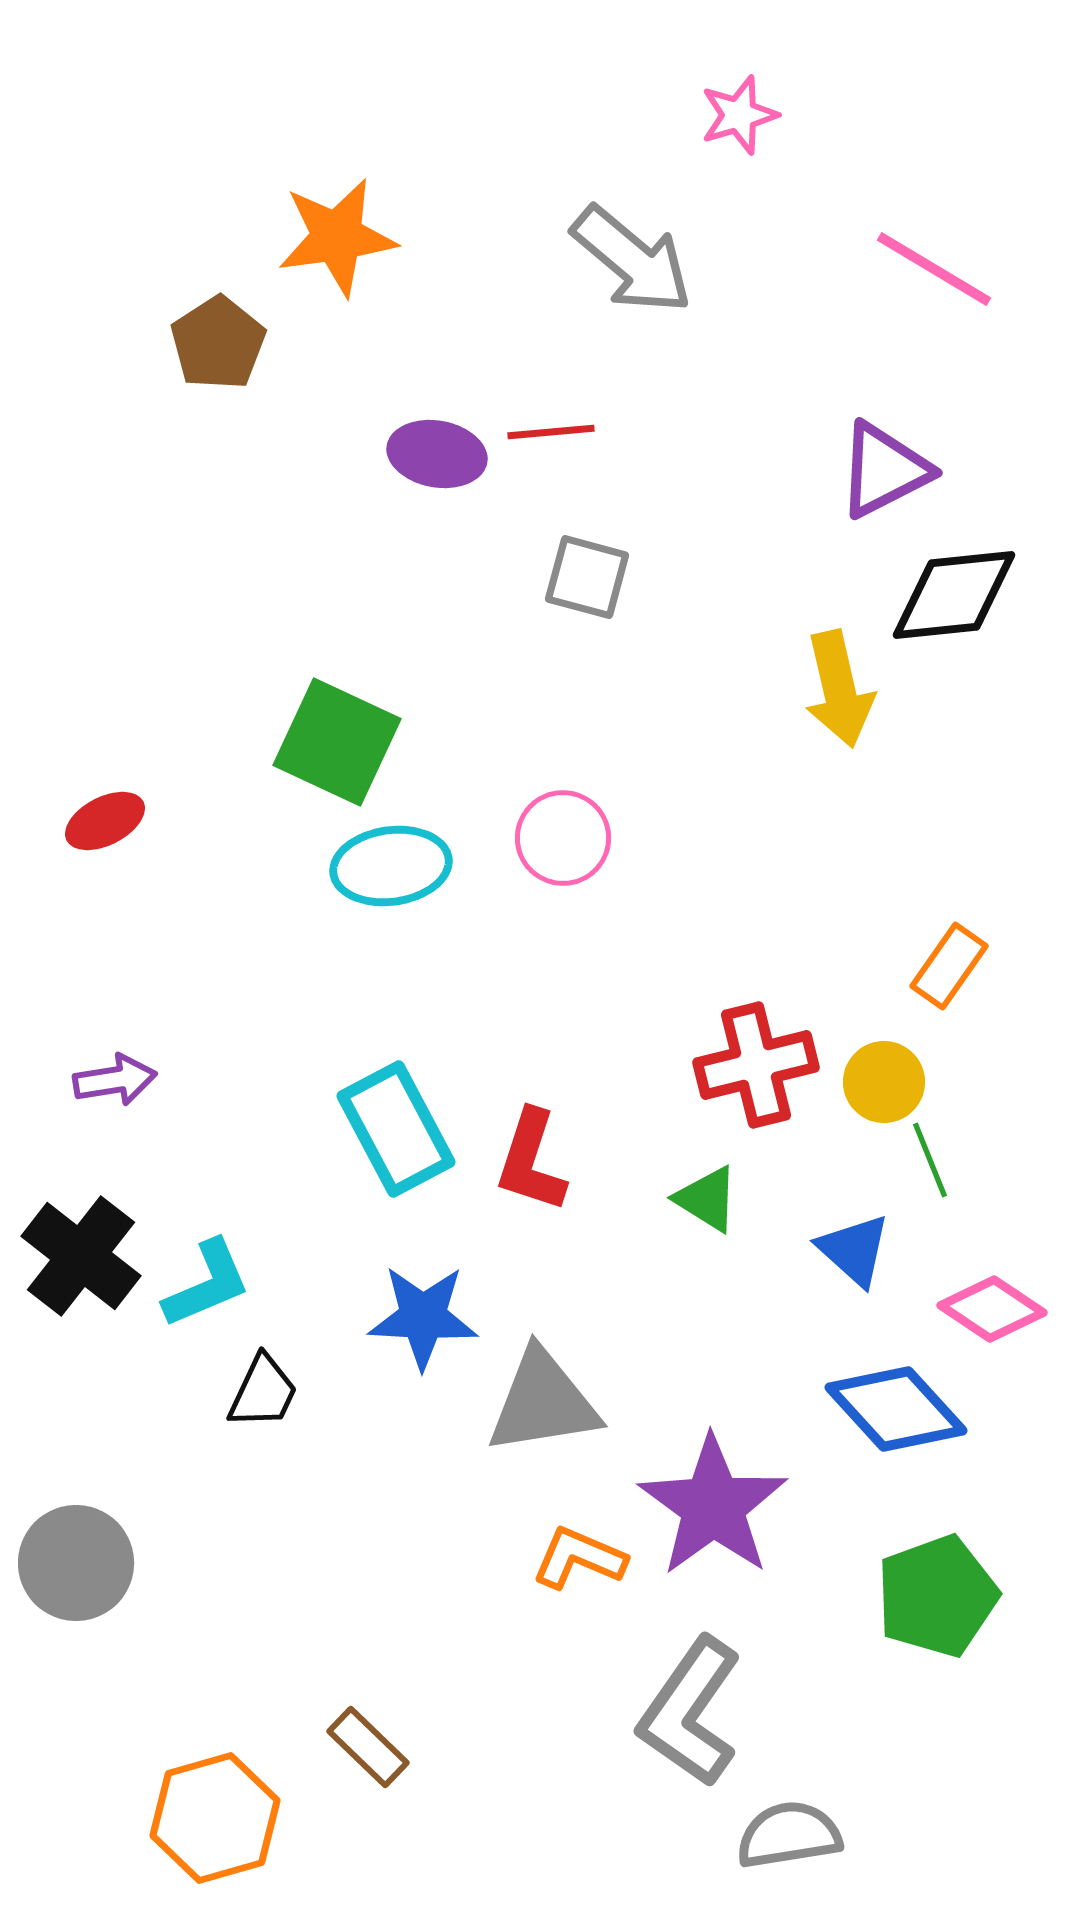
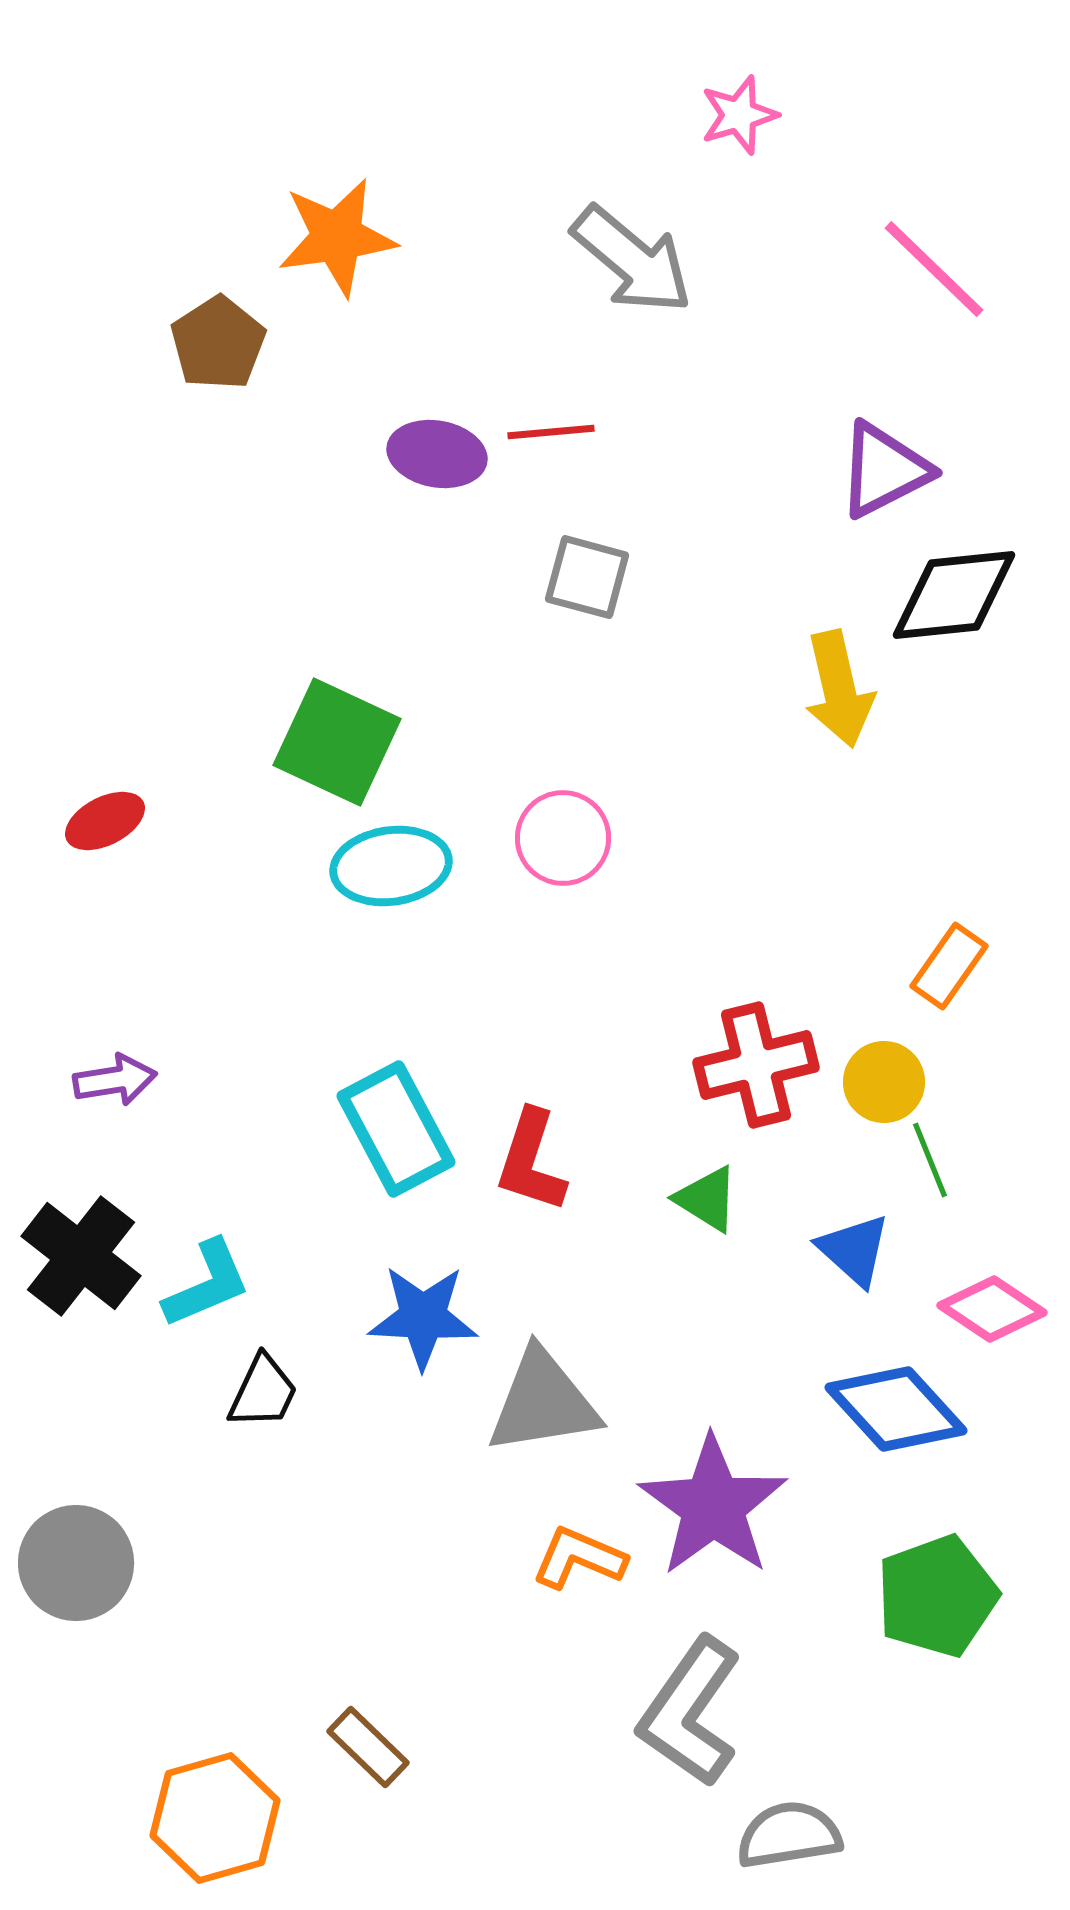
pink line: rotated 13 degrees clockwise
